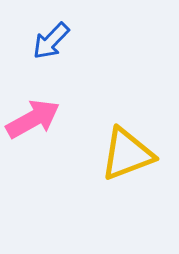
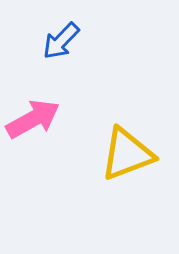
blue arrow: moved 10 px right
